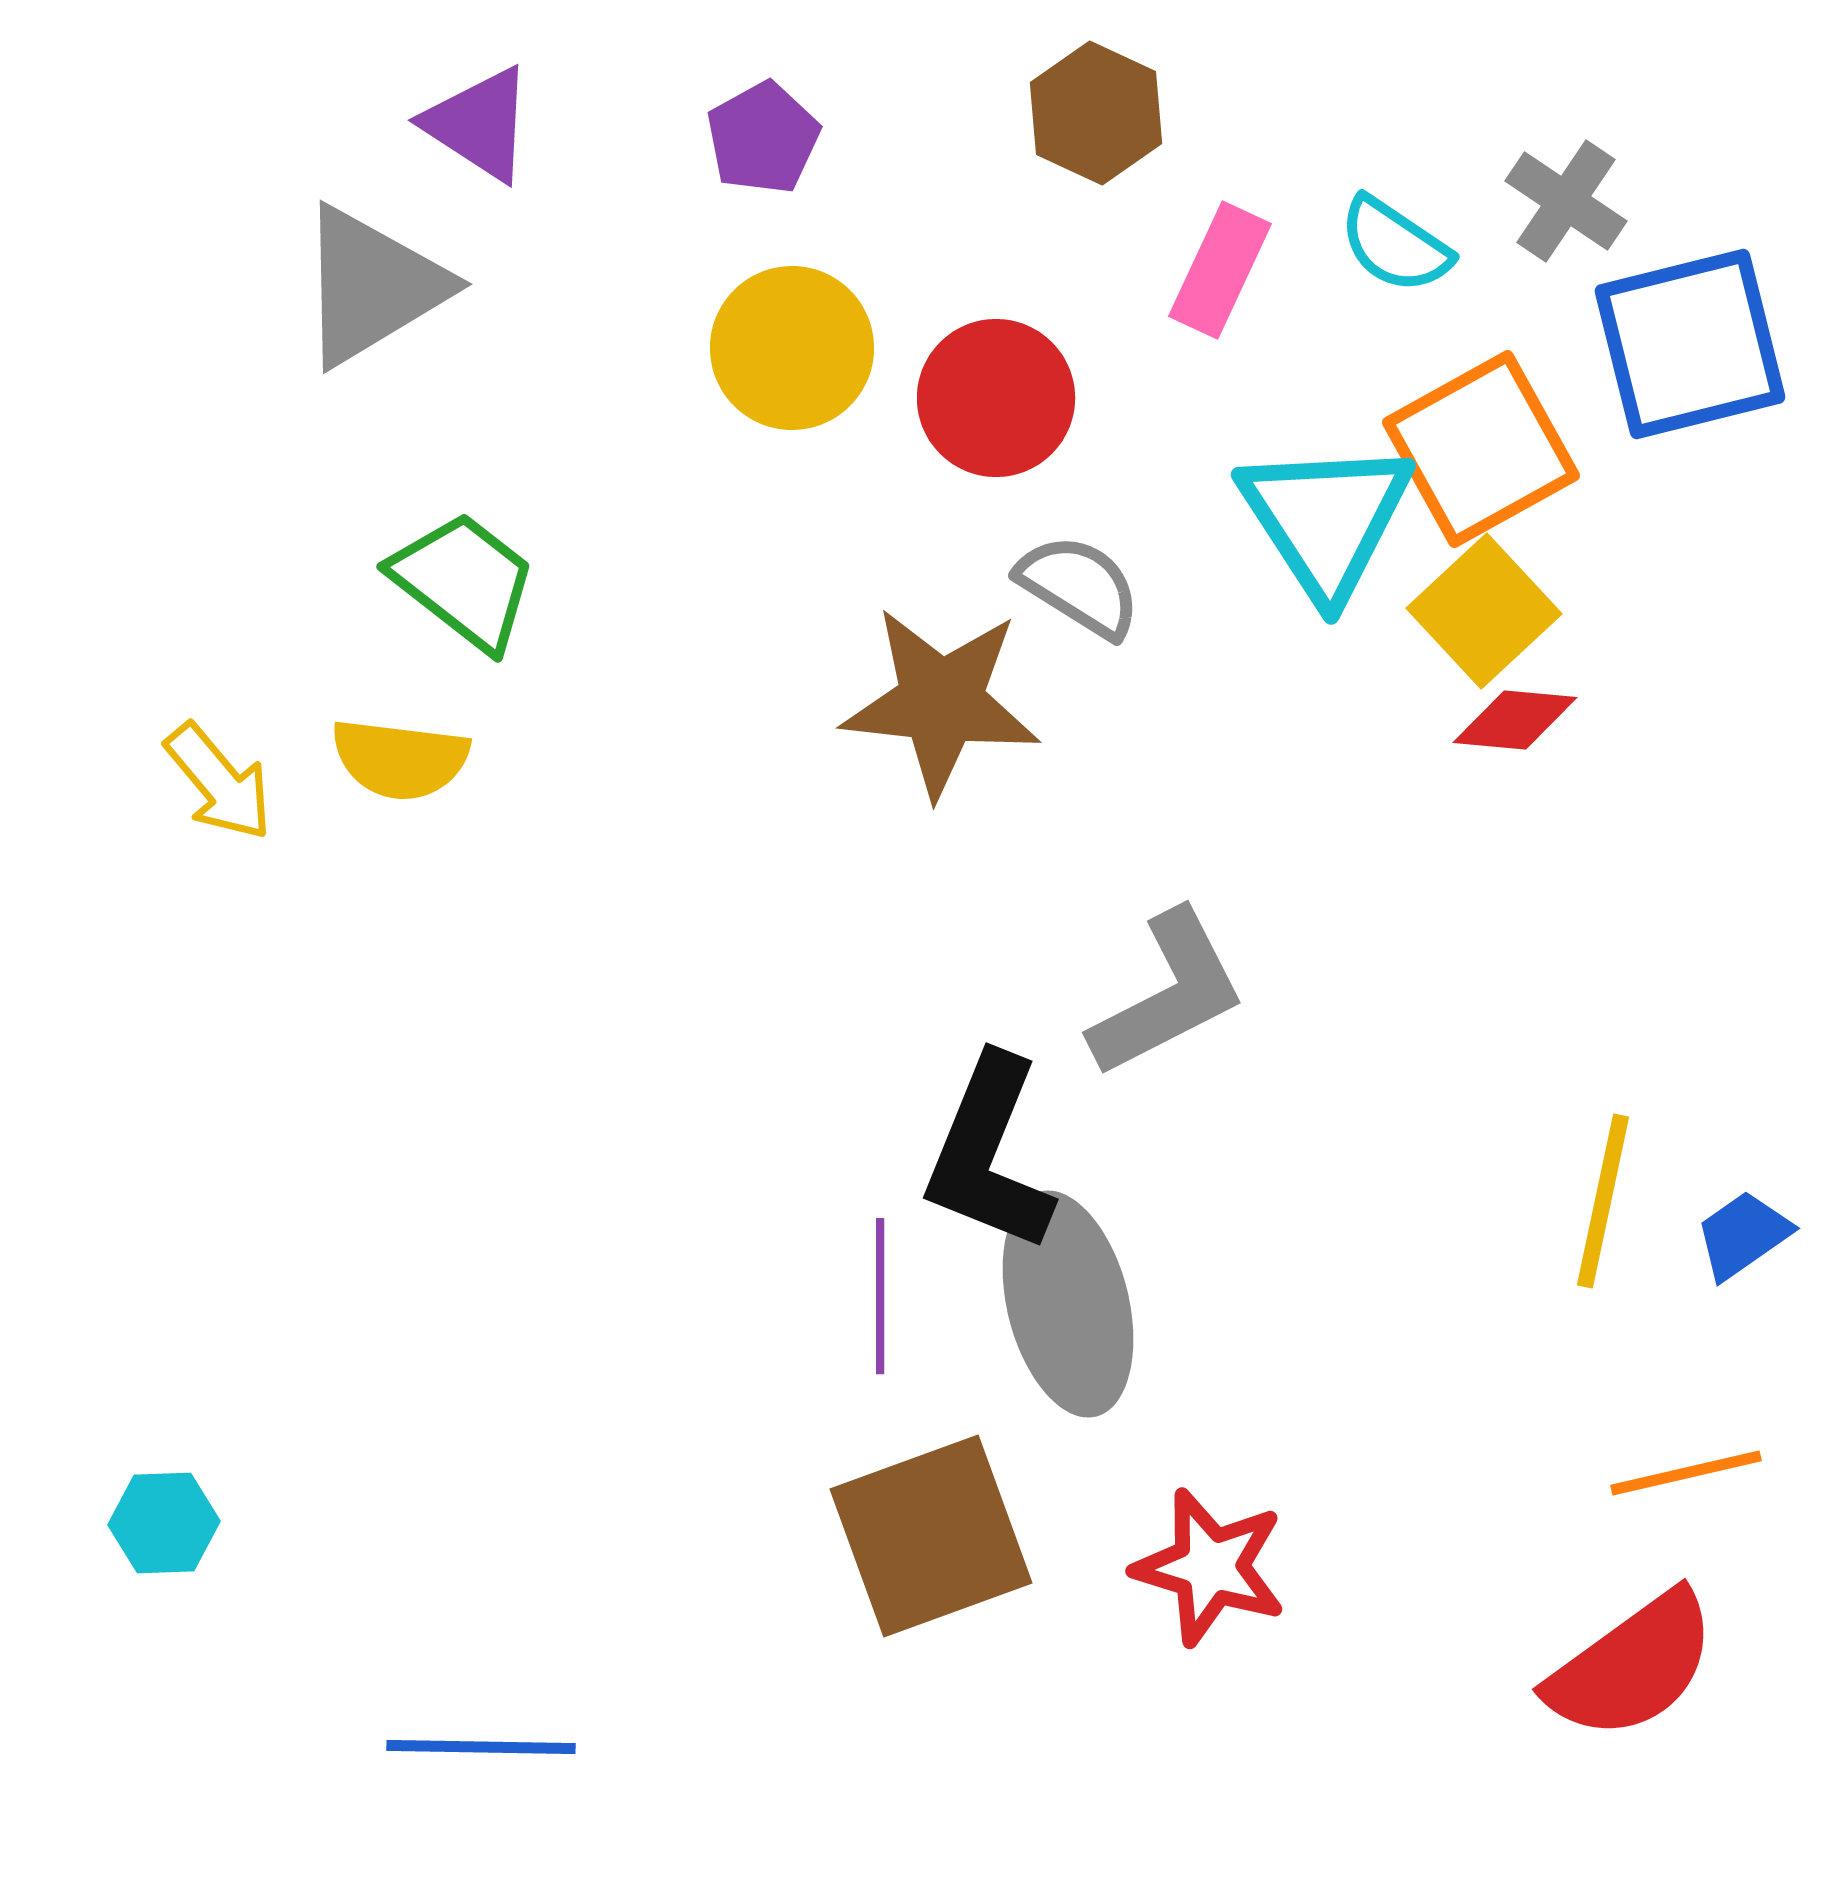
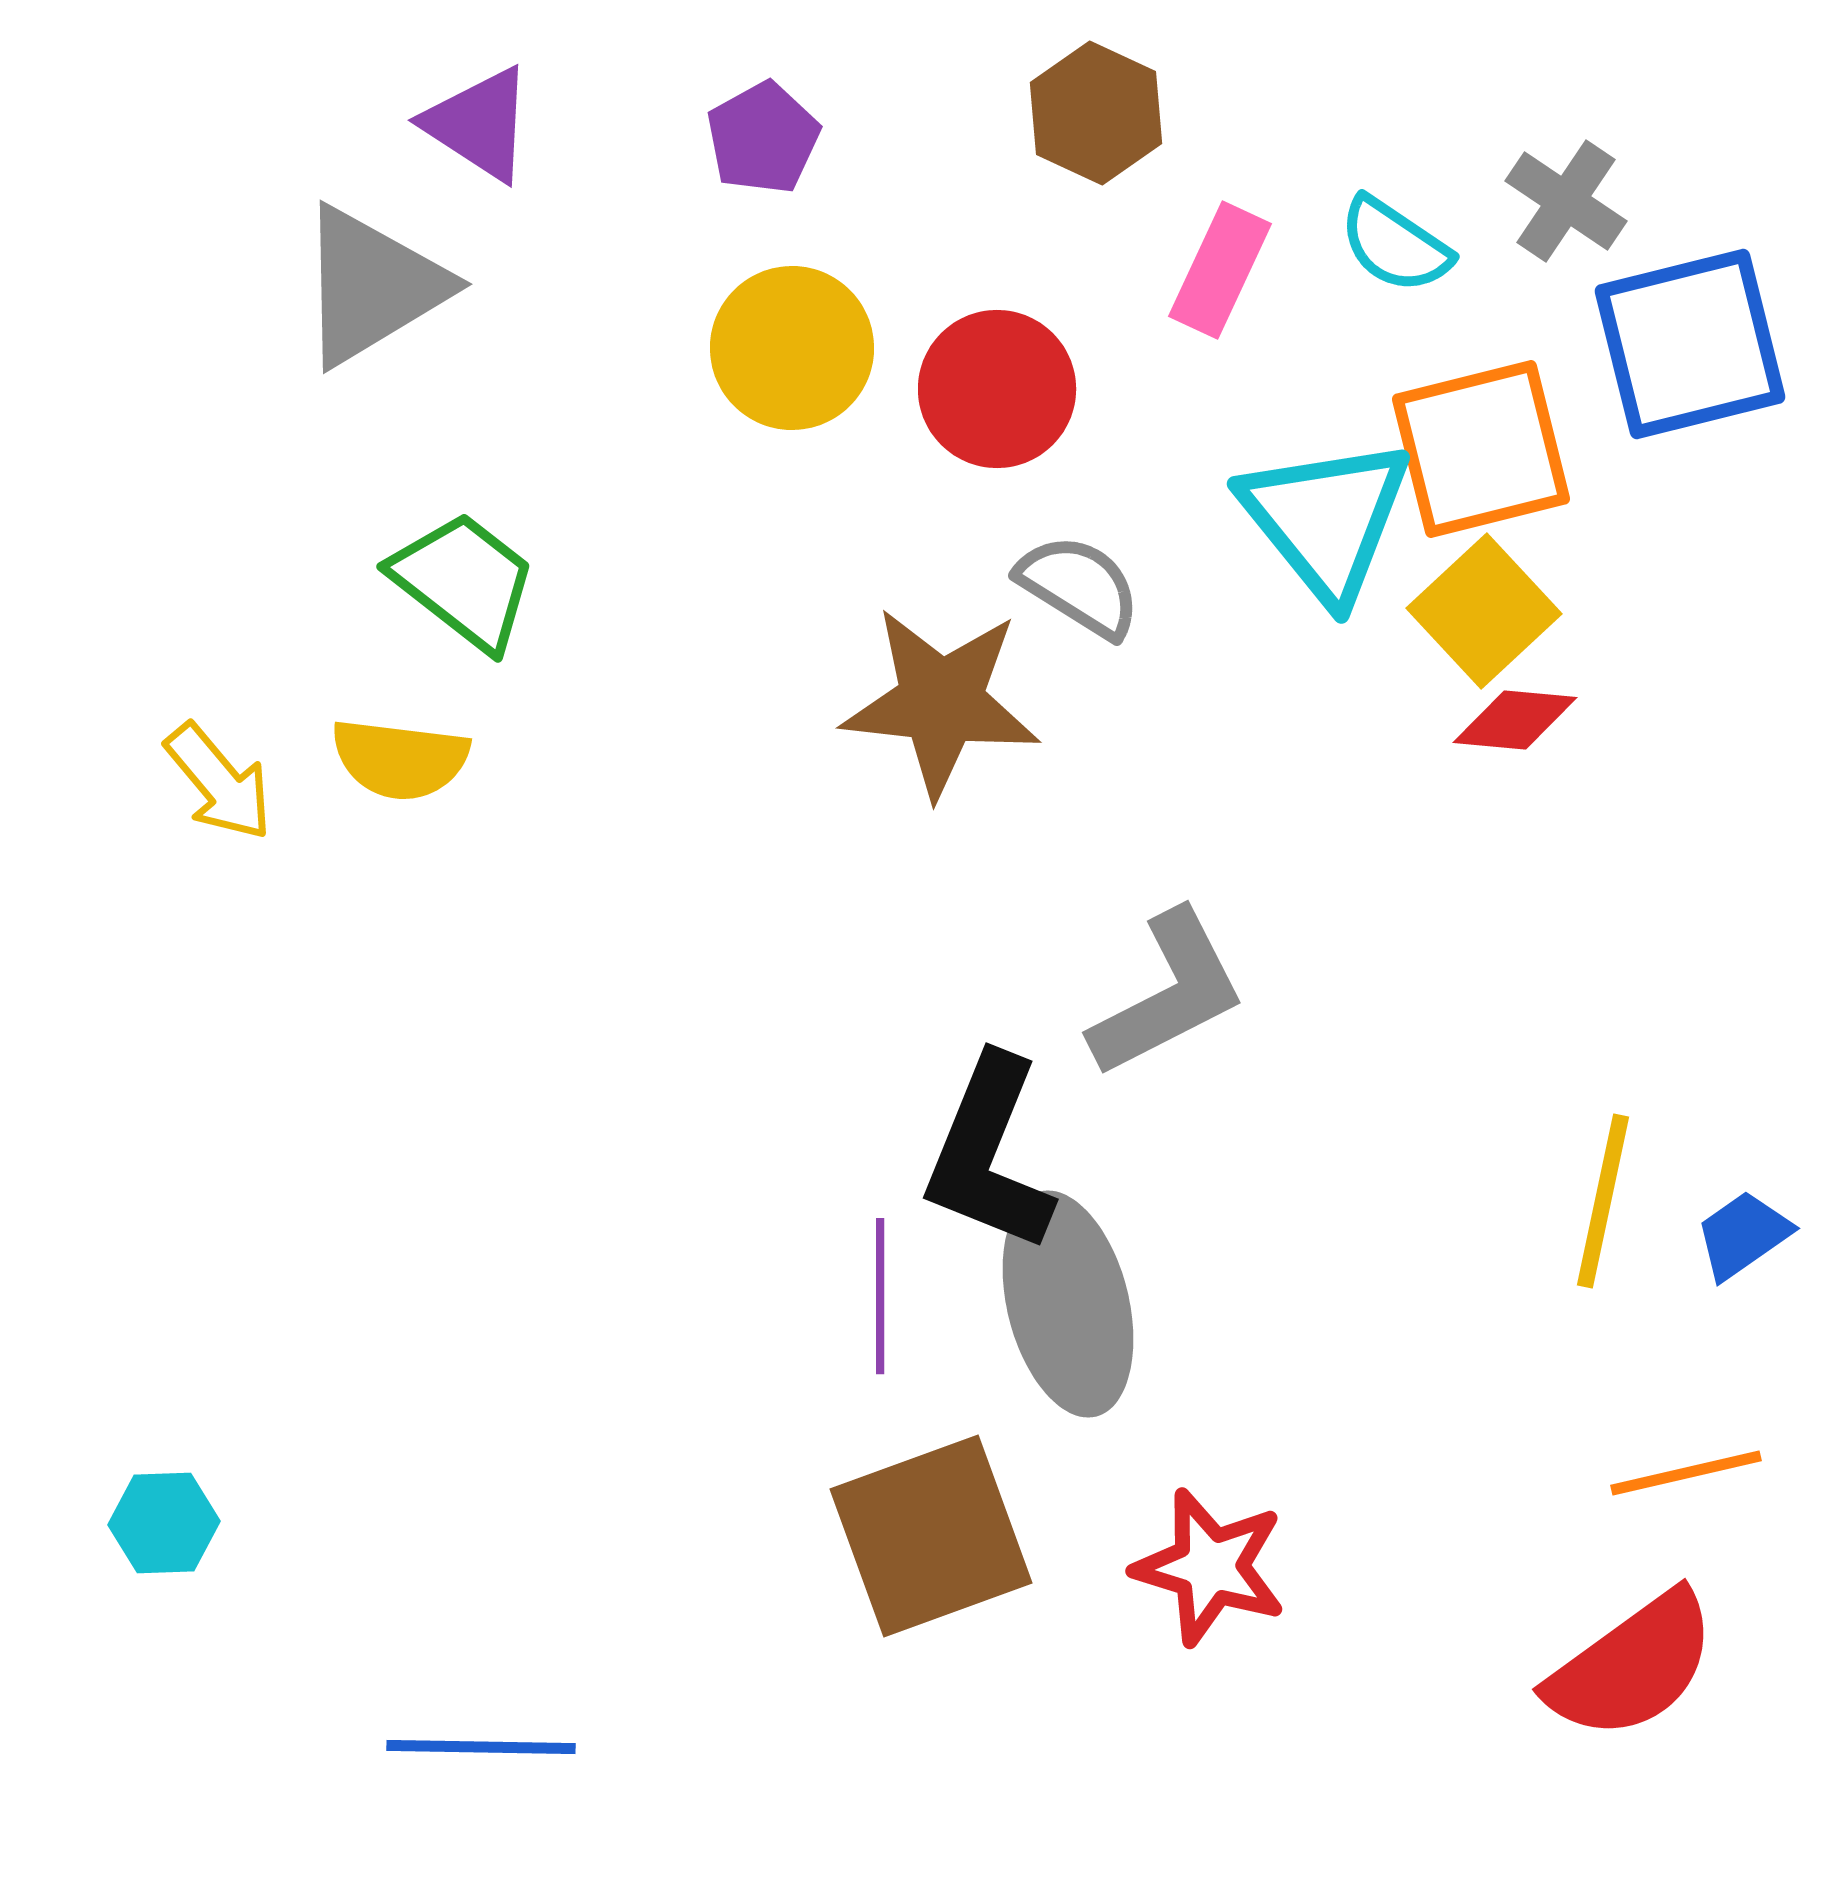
red circle: moved 1 px right, 9 px up
orange square: rotated 15 degrees clockwise
cyan triangle: rotated 6 degrees counterclockwise
